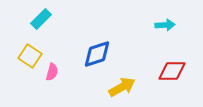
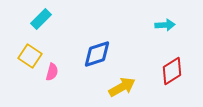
red diamond: rotated 32 degrees counterclockwise
